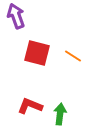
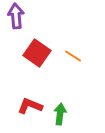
purple arrow: rotated 15 degrees clockwise
red square: rotated 20 degrees clockwise
